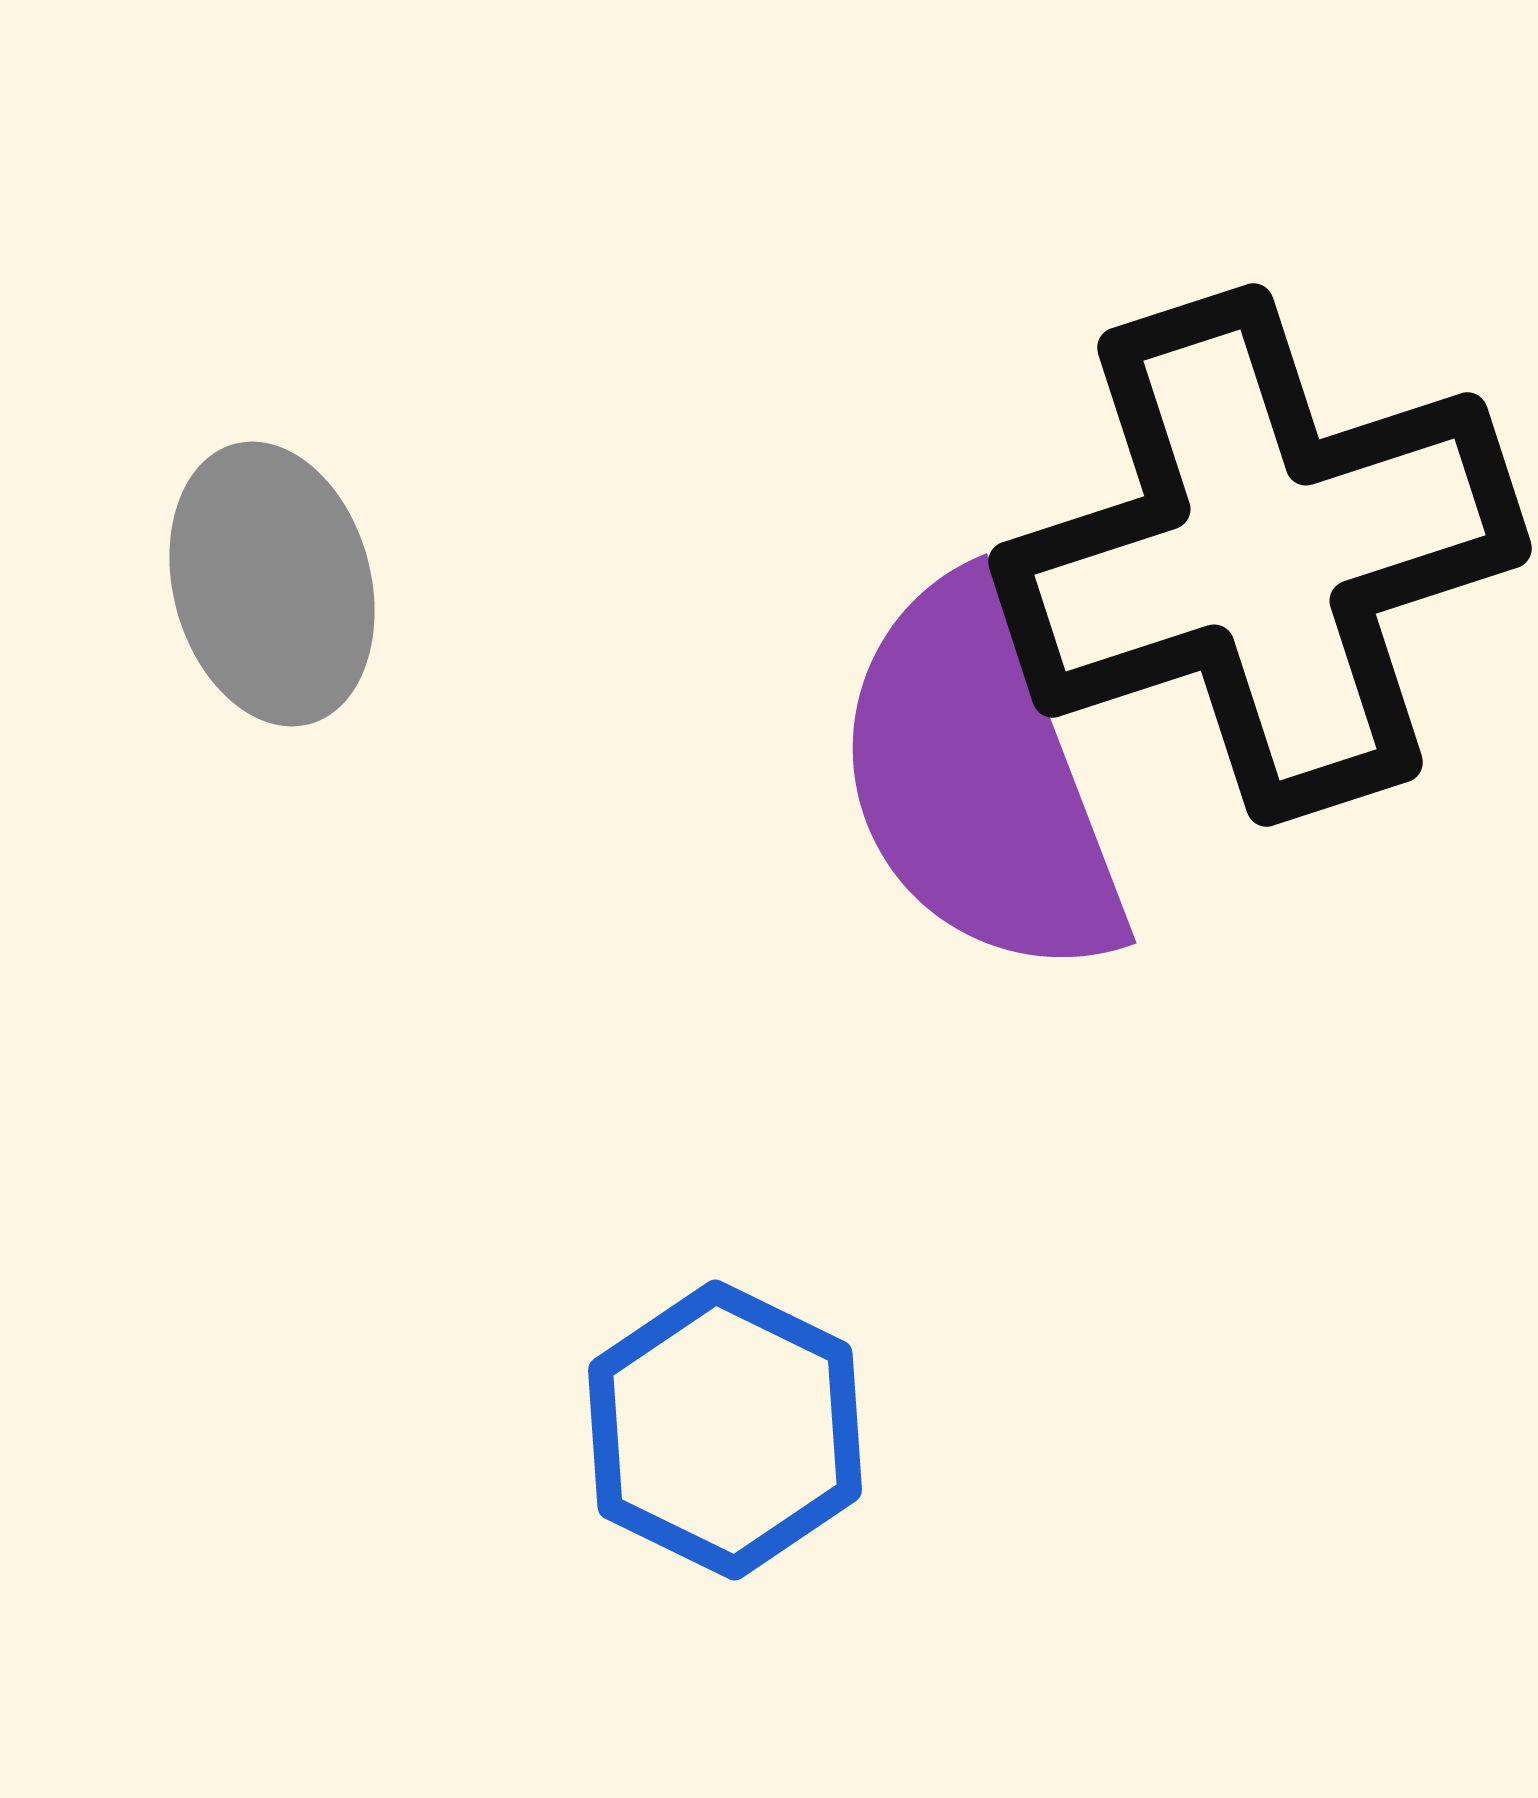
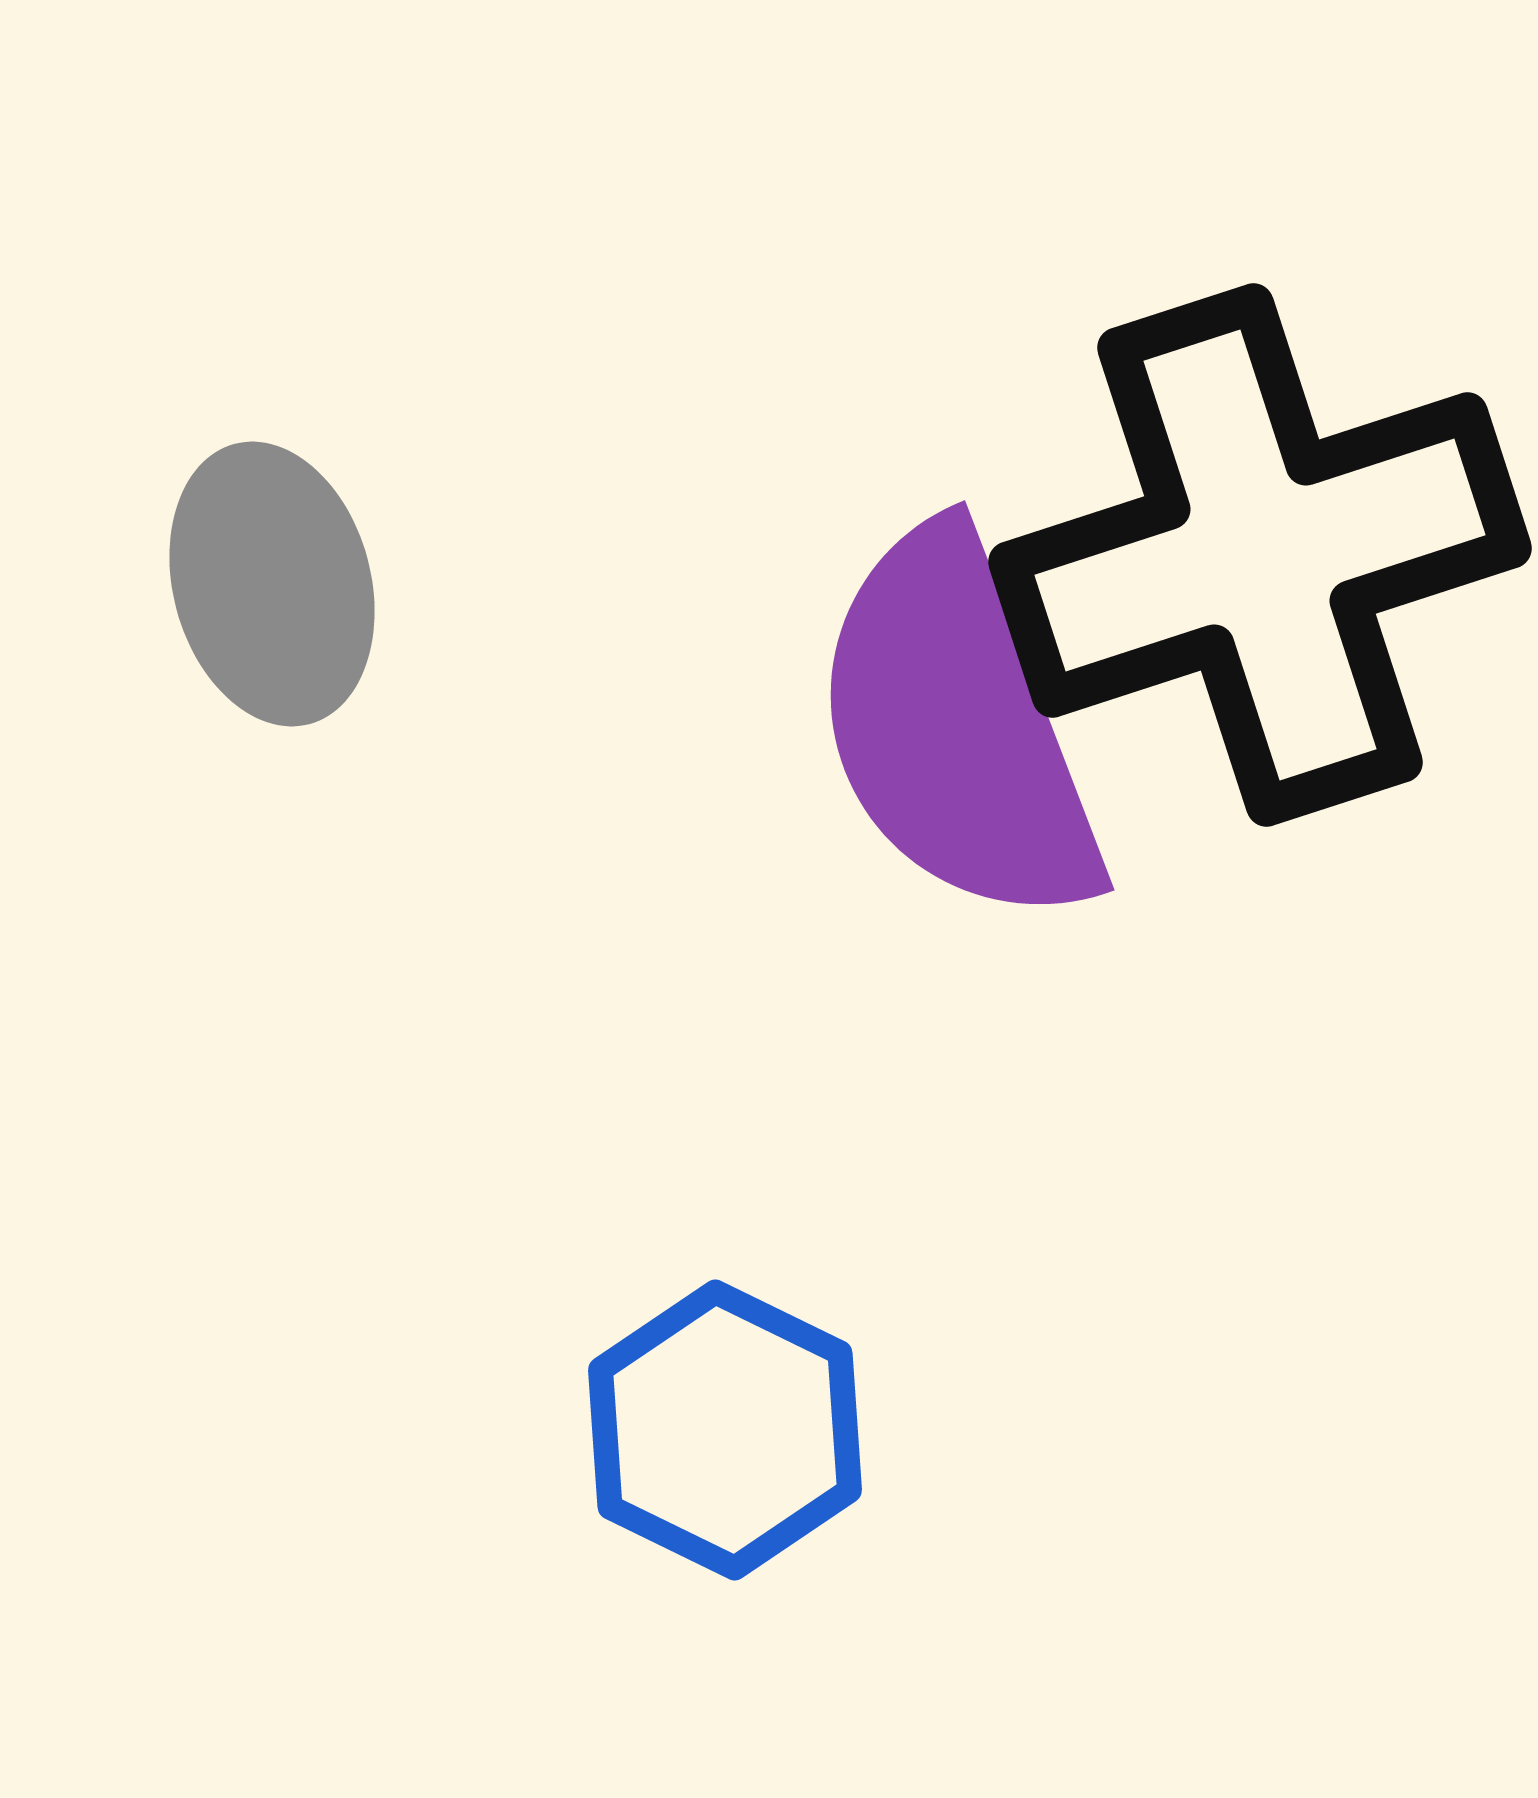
purple semicircle: moved 22 px left, 53 px up
